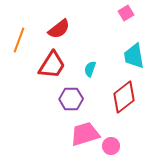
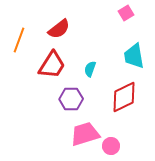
red diamond: rotated 12 degrees clockwise
